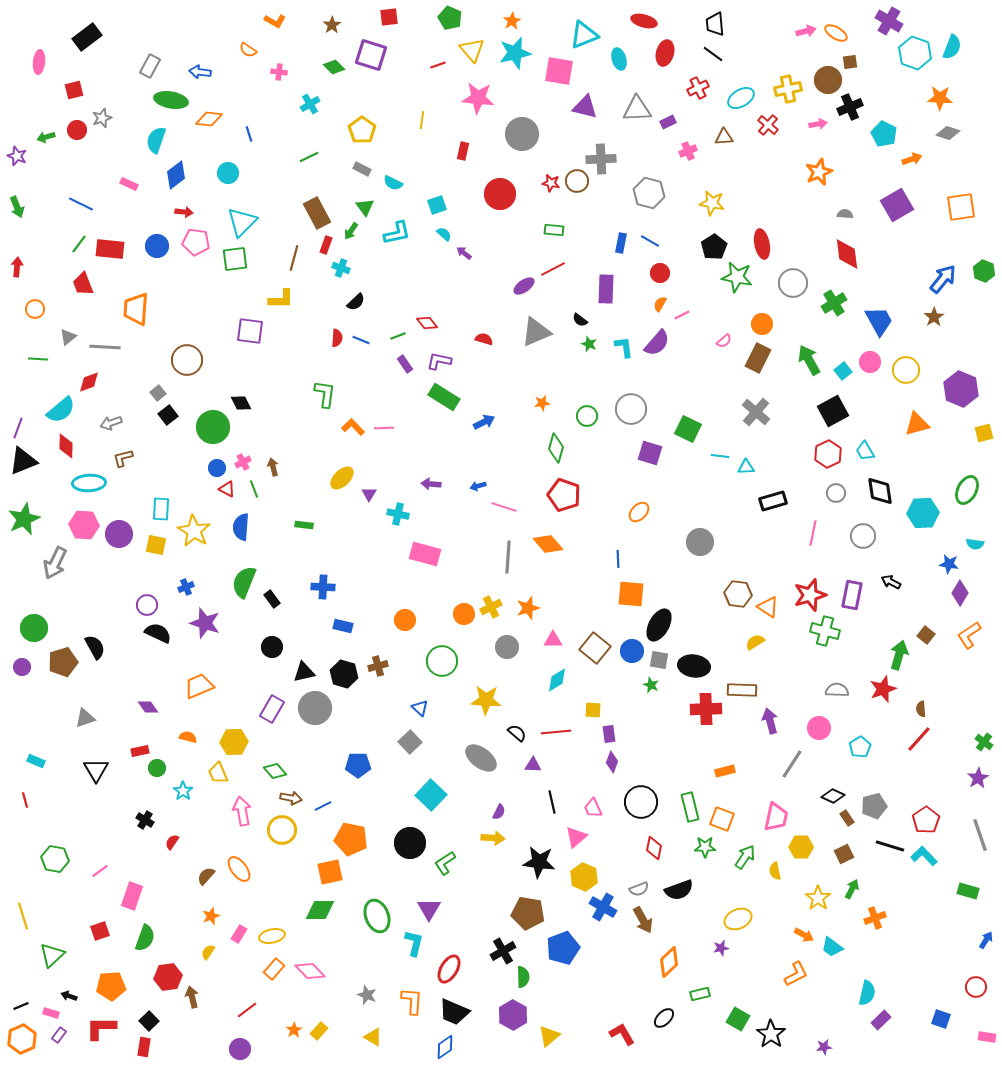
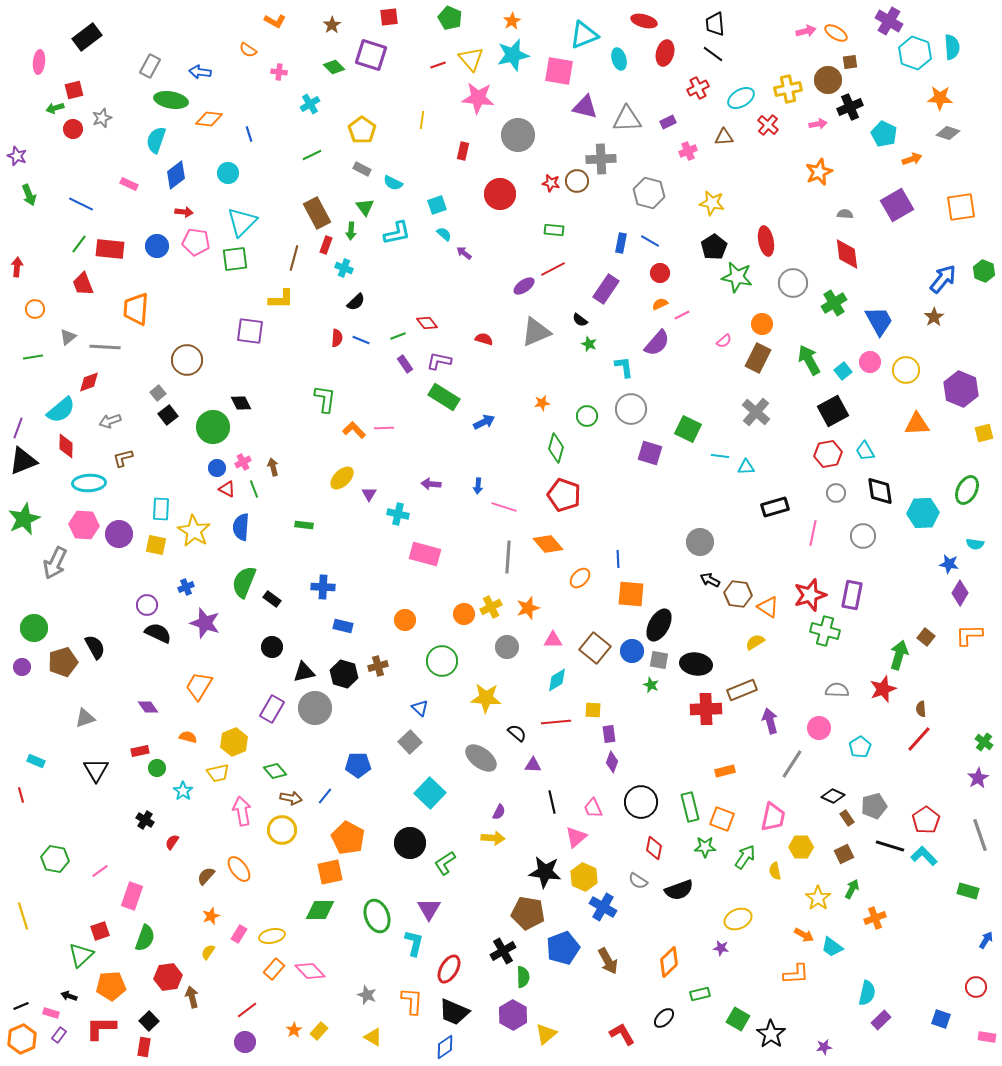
cyan semicircle at (952, 47): rotated 25 degrees counterclockwise
yellow triangle at (472, 50): moved 1 px left, 9 px down
cyan star at (515, 53): moved 2 px left, 2 px down
gray triangle at (637, 109): moved 10 px left, 10 px down
red circle at (77, 130): moved 4 px left, 1 px up
gray circle at (522, 134): moved 4 px left, 1 px down
green arrow at (46, 137): moved 9 px right, 29 px up
green line at (309, 157): moved 3 px right, 2 px up
green arrow at (17, 207): moved 12 px right, 12 px up
green arrow at (351, 231): rotated 30 degrees counterclockwise
red ellipse at (762, 244): moved 4 px right, 3 px up
cyan cross at (341, 268): moved 3 px right
purple rectangle at (606, 289): rotated 32 degrees clockwise
orange semicircle at (660, 304): rotated 35 degrees clockwise
cyan L-shape at (624, 347): moved 20 px down
green line at (38, 359): moved 5 px left, 2 px up; rotated 12 degrees counterclockwise
green L-shape at (325, 394): moved 5 px down
gray arrow at (111, 423): moved 1 px left, 2 px up
orange triangle at (917, 424): rotated 12 degrees clockwise
orange L-shape at (353, 427): moved 1 px right, 3 px down
red hexagon at (828, 454): rotated 16 degrees clockwise
blue arrow at (478, 486): rotated 70 degrees counterclockwise
black rectangle at (773, 501): moved 2 px right, 6 px down
orange ellipse at (639, 512): moved 59 px left, 66 px down
black arrow at (891, 582): moved 181 px left, 2 px up
black rectangle at (272, 599): rotated 18 degrees counterclockwise
brown square at (926, 635): moved 2 px down
orange L-shape at (969, 635): rotated 32 degrees clockwise
black ellipse at (694, 666): moved 2 px right, 2 px up
orange trapezoid at (199, 686): rotated 36 degrees counterclockwise
brown rectangle at (742, 690): rotated 24 degrees counterclockwise
yellow star at (486, 700): moved 2 px up
red line at (556, 732): moved 10 px up
yellow hexagon at (234, 742): rotated 20 degrees counterclockwise
yellow trapezoid at (218, 773): rotated 80 degrees counterclockwise
cyan square at (431, 795): moved 1 px left, 2 px up
red line at (25, 800): moved 4 px left, 5 px up
blue line at (323, 806): moved 2 px right, 10 px up; rotated 24 degrees counterclockwise
pink trapezoid at (776, 817): moved 3 px left
orange pentagon at (351, 839): moved 3 px left, 1 px up; rotated 16 degrees clockwise
black star at (539, 862): moved 6 px right, 10 px down
gray semicircle at (639, 889): moved 1 px left, 8 px up; rotated 54 degrees clockwise
brown arrow at (643, 920): moved 35 px left, 41 px down
purple star at (721, 948): rotated 21 degrees clockwise
green triangle at (52, 955): moved 29 px right
orange L-shape at (796, 974): rotated 24 degrees clockwise
yellow triangle at (549, 1036): moved 3 px left, 2 px up
purple circle at (240, 1049): moved 5 px right, 7 px up
